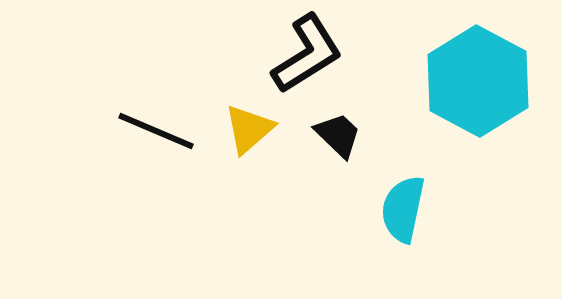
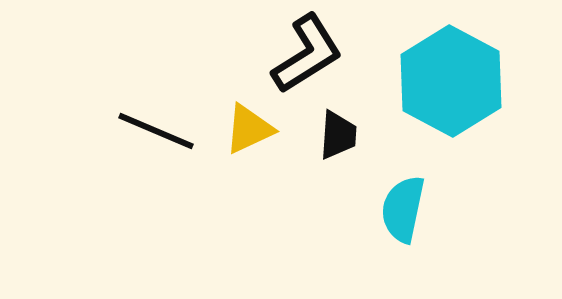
cyan hexagon: moved 27 px left
yellow triangle: rotated 16 degrees clockwise
black trapezoid: rotated 50 degrees clockwise
